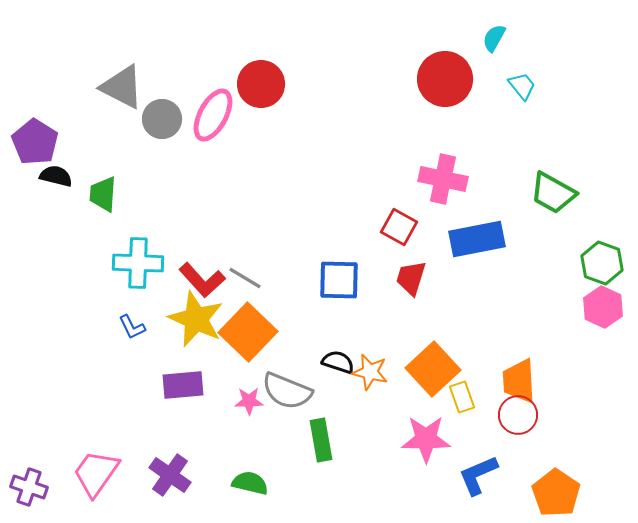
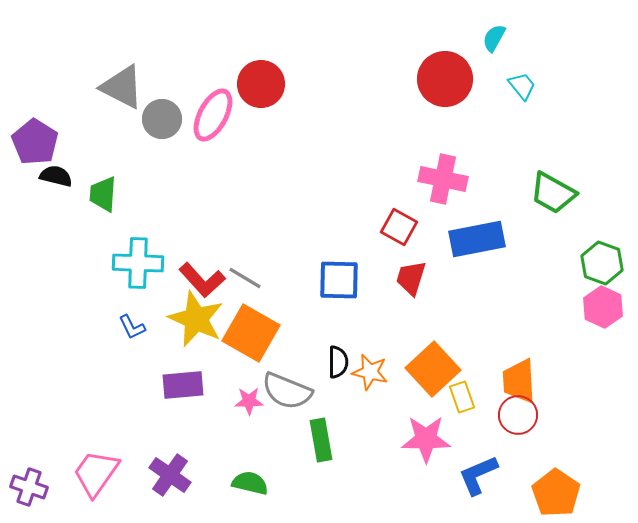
orange square at (248, 332): moved 3 px right, 1 px down; rotated 14 degrees counterclockwise
black semicircle at (338, 362): rotated 72 degrees clockwise
